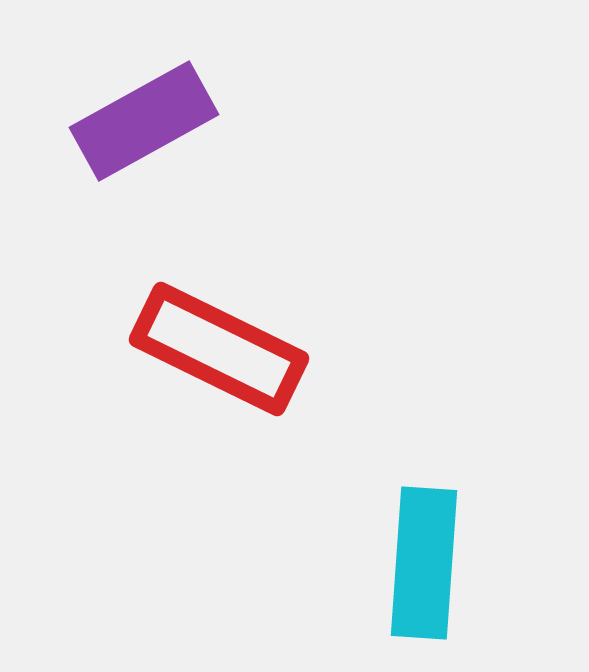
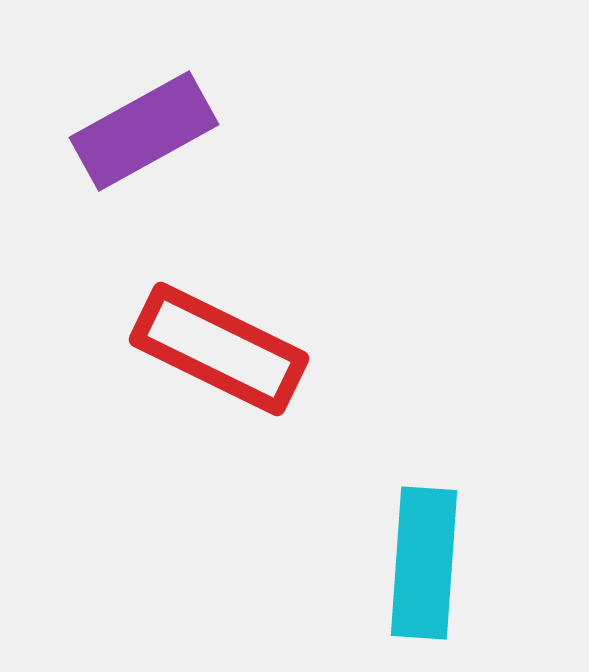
purple rectangle: moved 10 px down
